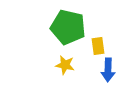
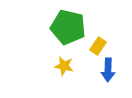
yellow rectangle: rotated 42 degrees clockwise
yellow star: moved 1 px left, 1 px down
